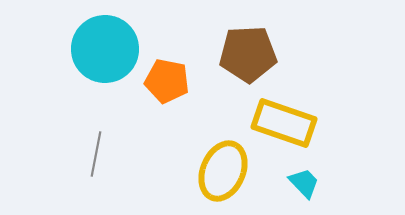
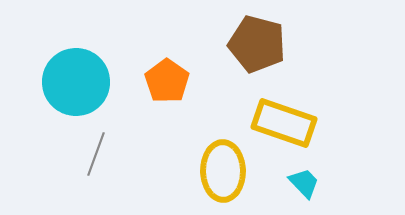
cyan circle: moved 29 px left, 33 px down
brown pentagon: moved 9 px right, 10 px up; rotated 18 degrees clockwise
orange pentagon: rotated 24 degrees clockwise
gray line: rotated 9 degrees clockwise
yellow ellipse: rotated 24 degrees counterclockwise
